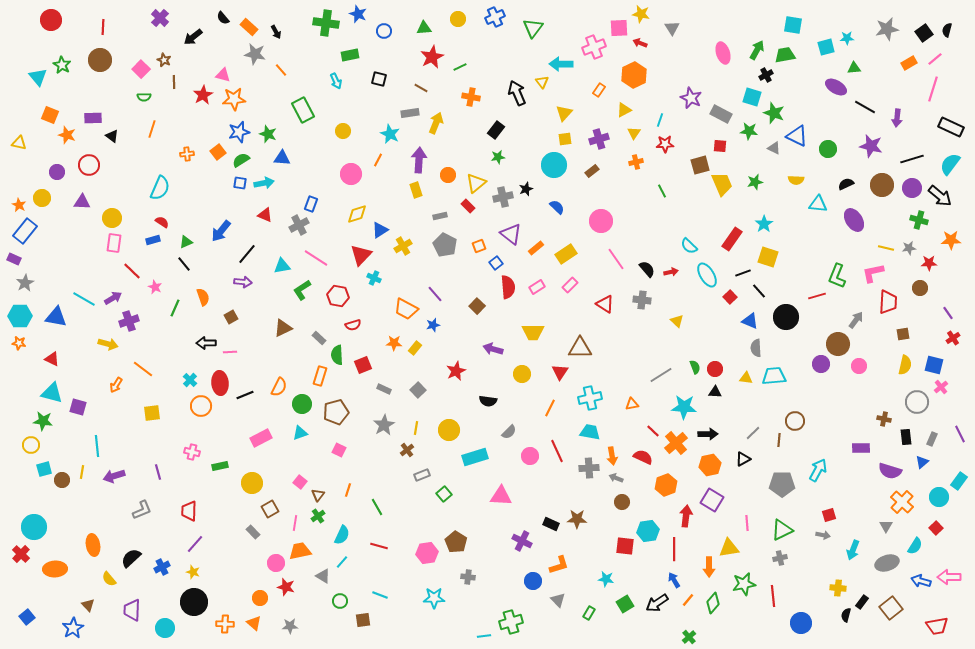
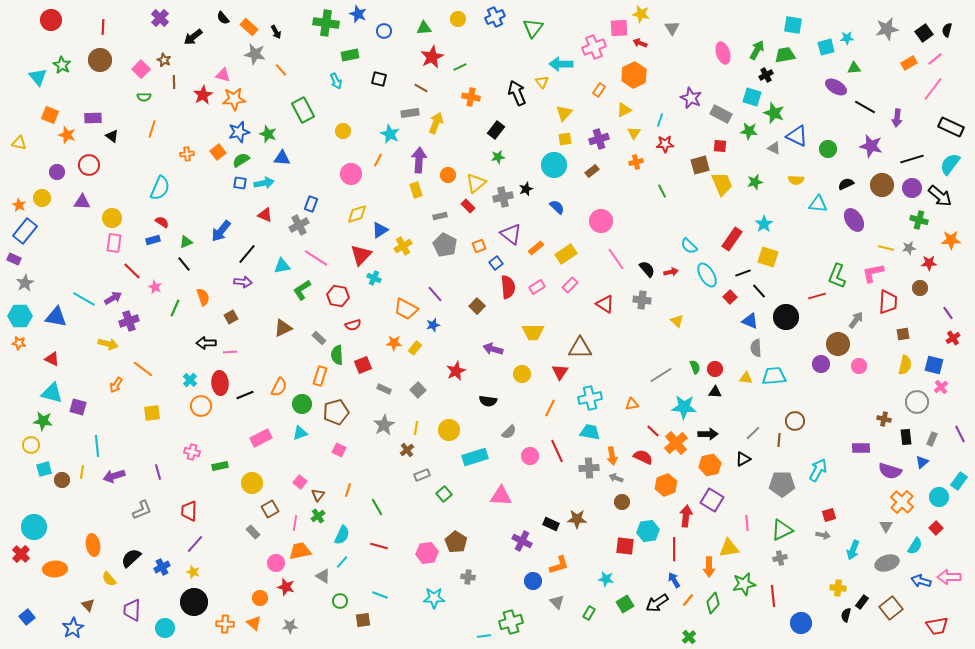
pink line at (933, 89): rotated 20 degrees clockwise
gray triangle at (558, 600): moved 1 px left, 2 px down
